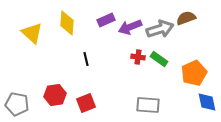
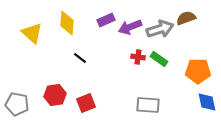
black line: moved 6 px left, 1 px up; rotated 40 degrees counterclockwise
orange pentagon: moved 4 px right, 2 px up; rotated 25 degrees clockwise
